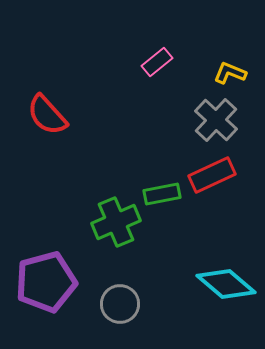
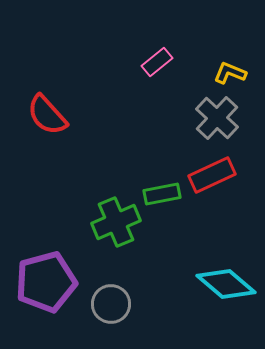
gray cross: moved 1 px right, 2 px up
gray circle: moved 9 px left
